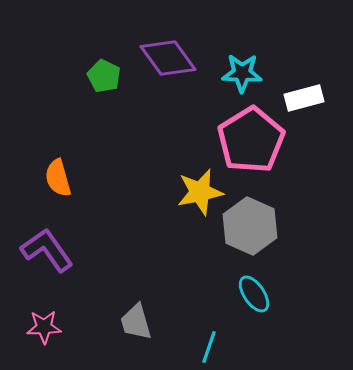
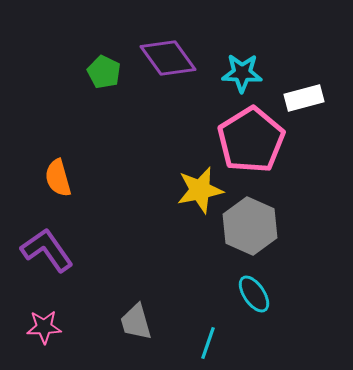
green pentagon: moved 4 px up
yellow star: moved 2 px up
cyan line: moved 1 px left, 4 px up
